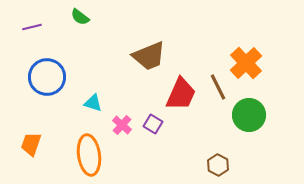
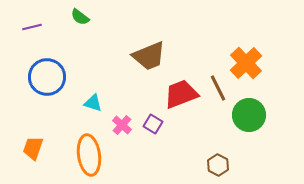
brown line: moved 1 px down
red trapezoid: rotated 135 degrees counterclockwise
orange trapezoid: moved 2 px right, 4 px down
